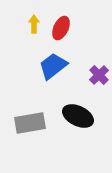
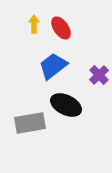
red ellipse: rotated 60 degrees counterclockwise
black ellipse: moved 12 px left, 11 px up
